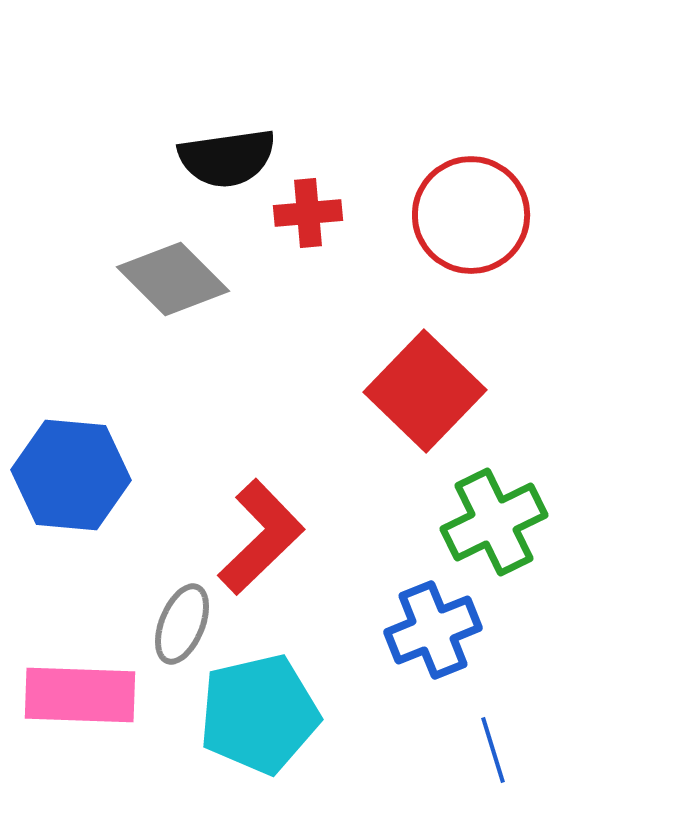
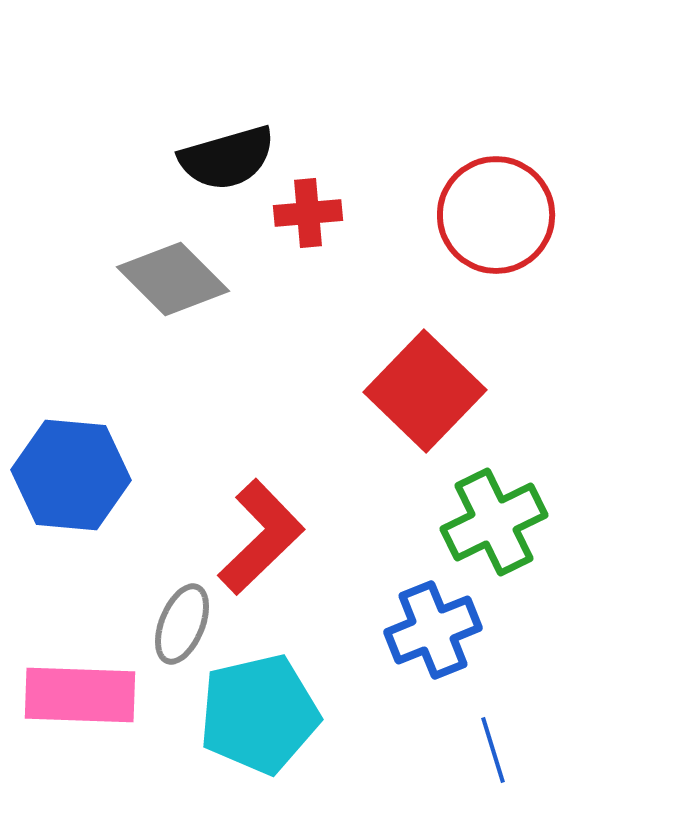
black semicircle: rotated 8 degrees counterclockwise
red circle: moved 25 px right
